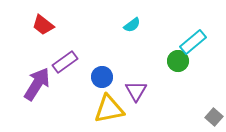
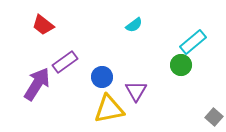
cyan semicircle: moved 2 px right
green circle: moved 3 px right, 4 px down
